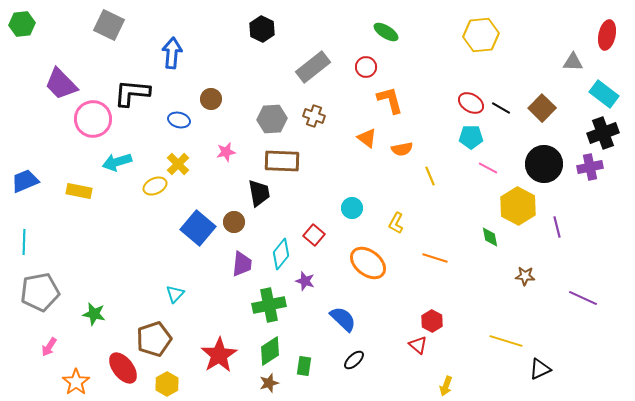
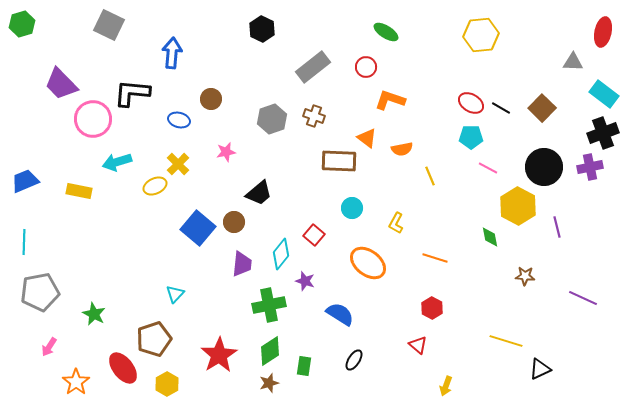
green hexagon at (22, 24): rotated 10 degrees counterclockwise
red ellipse at (607, 35): moved 4 px left, 3 px up
orange L-shape at (390, 100): rotated 56 degrees counterclockwise
gray hexagon at (272, 119): rotated 16 degrees counterclockwise
brown rectangle at (282, 161): moved 57 px right
black circle at (544, 164): moved 3 px down
black trapezoid at (259, 193): rotated 60 degrees clockwise
green star at (94, 314): rotated 15 degrees clockwise
blue semicircle at (343, 319): moved 3 px left, 5 px up; rotated 12 degrees counterclockwise
red hexagon at (432, 321): moved 13 px up
black ellipse at (354, 360): rotated 15 degrees counterclockwise
